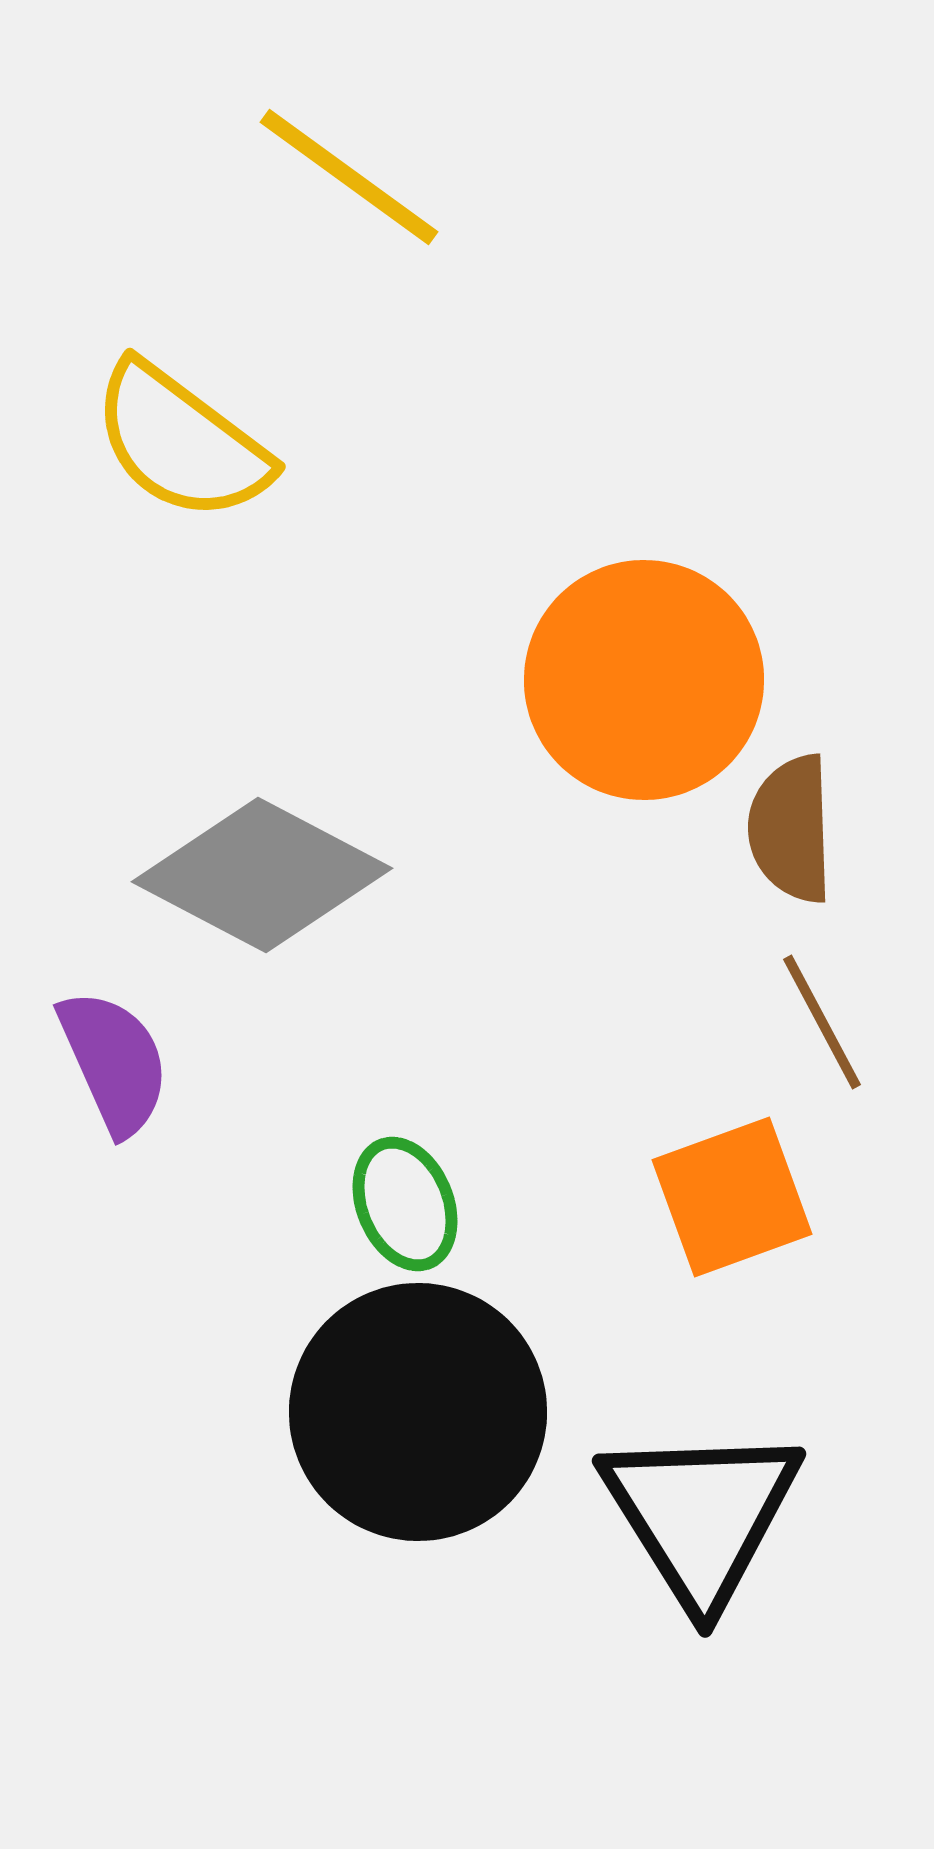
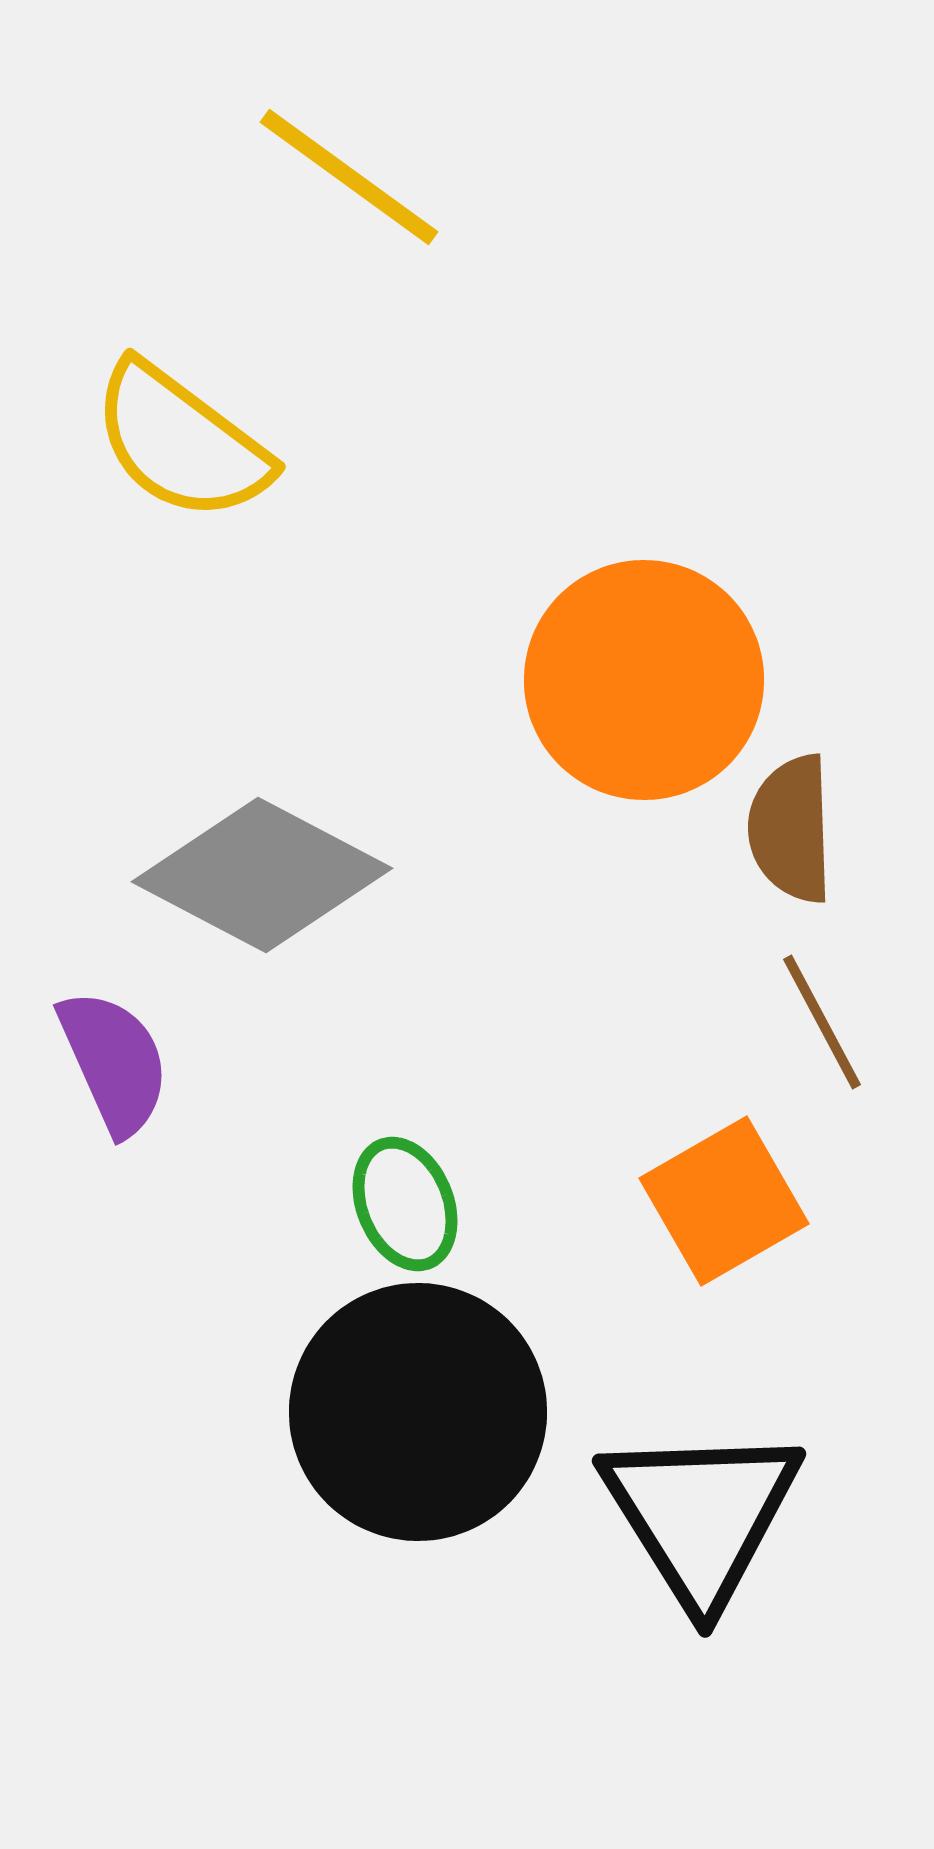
orange square: moved 8 px left, 4 px down; rotated 10 degrees counterclockwise
